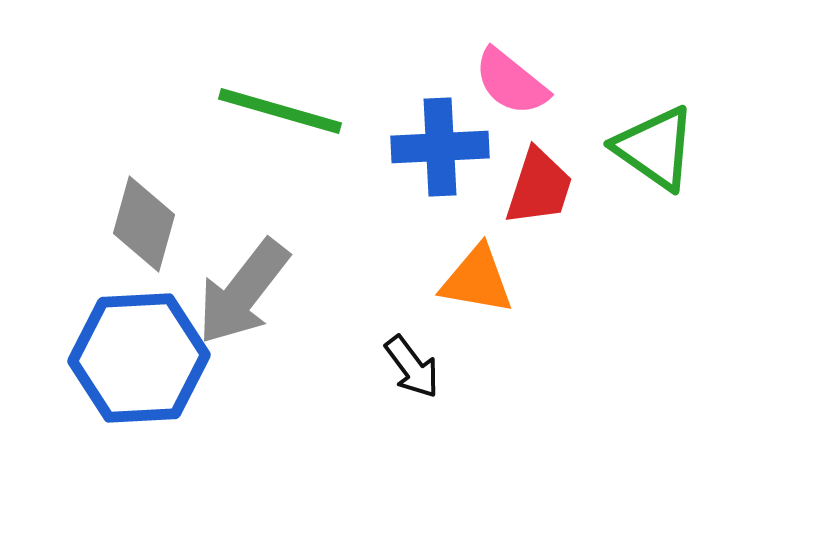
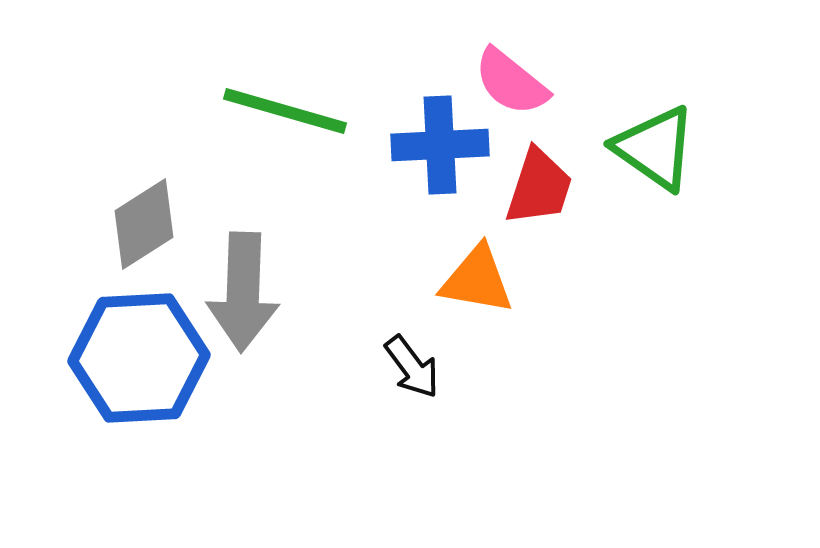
green line: moved 5 px right
blue cross: moved 2 px up
gray diamond: rotated 42 degrees clockwise
gray arrow: rotated 36 degrees counterclockwise
